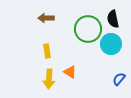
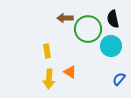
brown arrow: moved 19 px right
cyan circle: moved 2 px down
